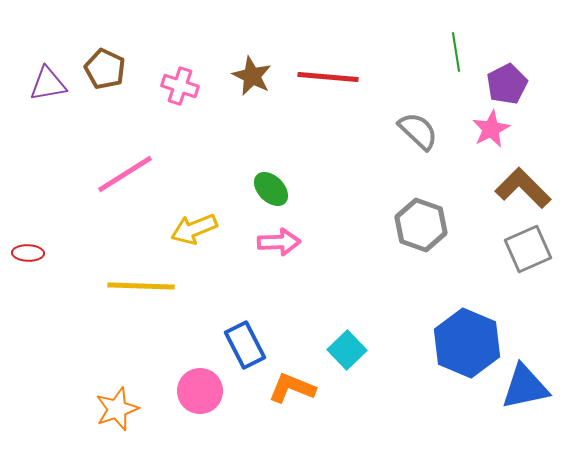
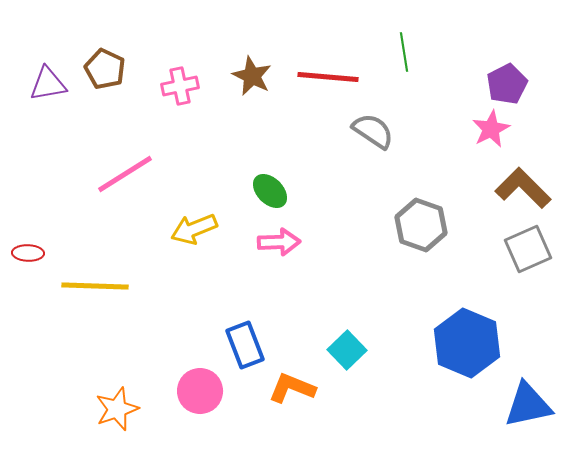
green line: moved 52 px left
pink cross: rotated 30 degrees counterclockwise
gray semicircle: moved 45 px left; rotated 9 degrees counterclockwise
green ellipse: moved 1 px left, 2 px down
yellow line: moved 46 px left
blue rectangle: rotated 6 degrees clockwise
blue triangle: moved 3 px right, 18 px down
